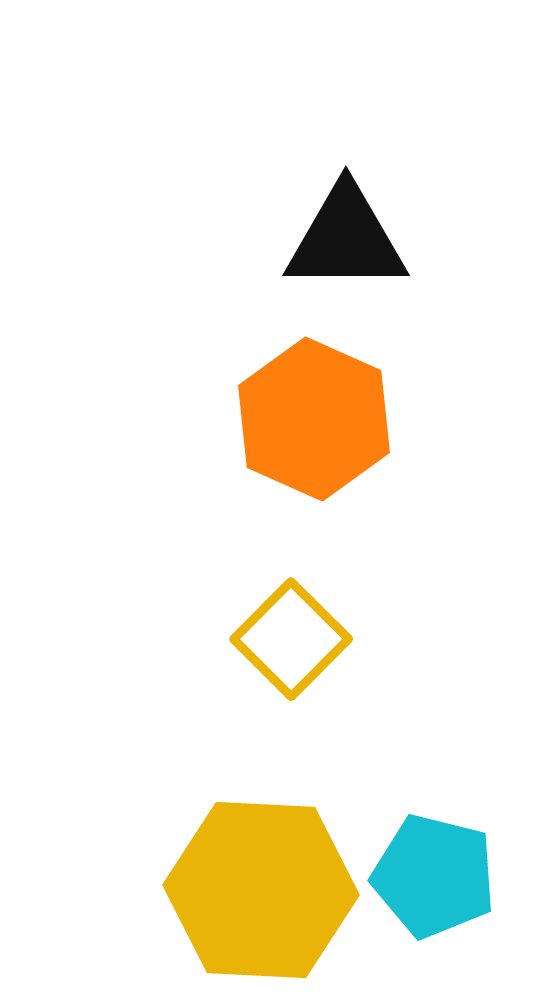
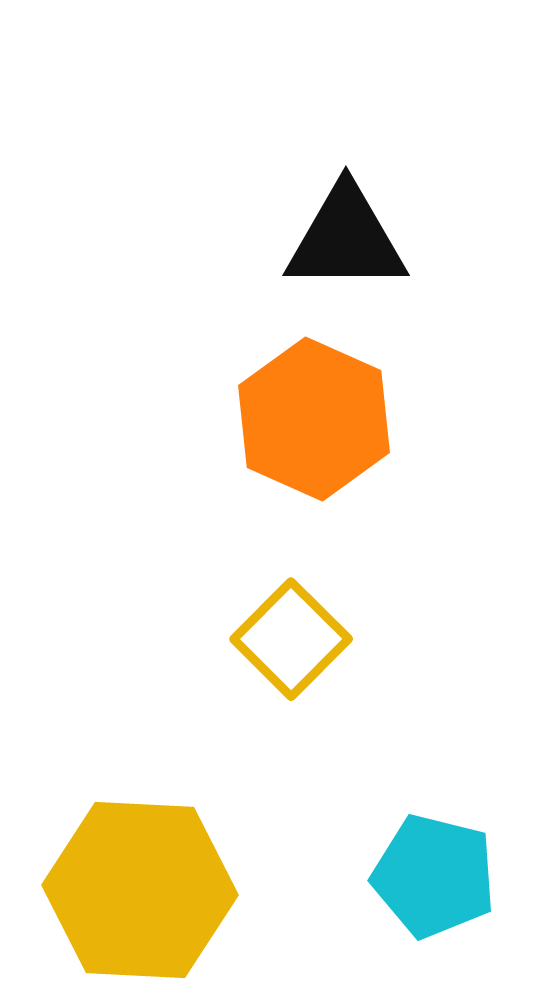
yellow hexagon: moved 121 px left
